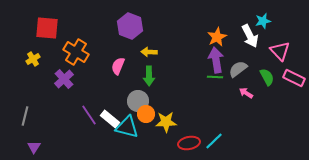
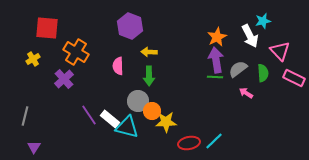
pink semicircle: rotated 24 degrees counterclockwise
green semicircle: moved 4 px left, 4 px up; rotated 24 degrees clockwise
orange circle: moved 6 px right, 3 px up
